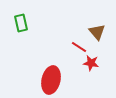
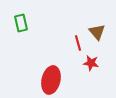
red line: moved 1 px left, 4 px up; rotated 42 degrees clockwise
